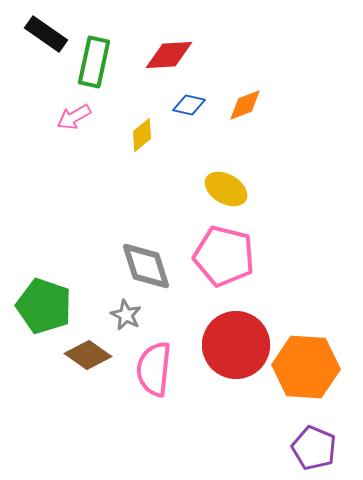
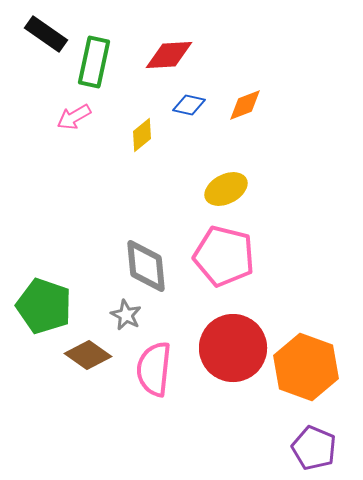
yellow ellipse: rotated 57 degrees counterclockwise
gray diamond: rotated 12 degrees clockwise
red circle: moved 3 px left, 3 px down
orange hexagon: rotated 16 degrees clockwise
